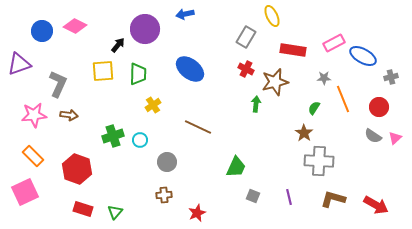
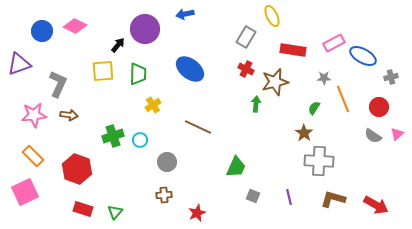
pink triangle at (395, 138): moved 2 px right, 4 px up
